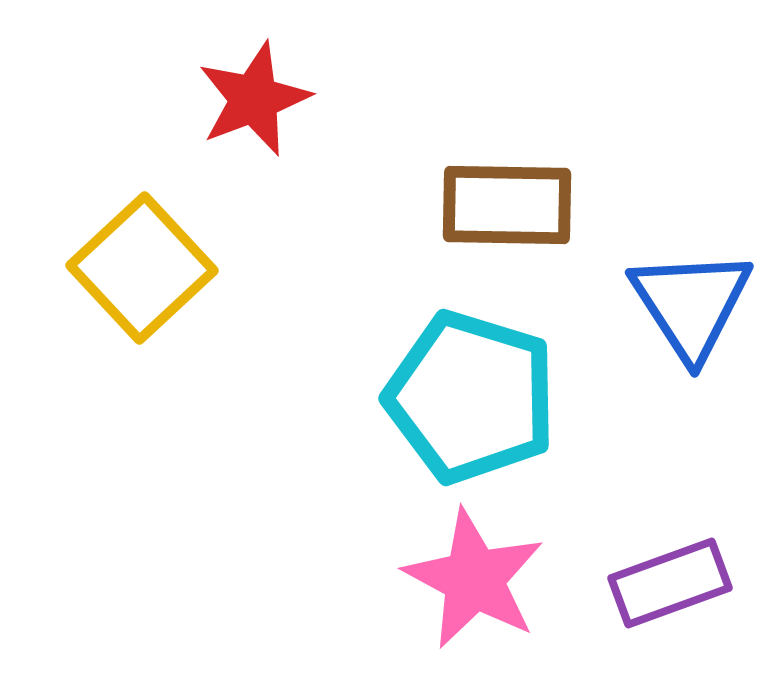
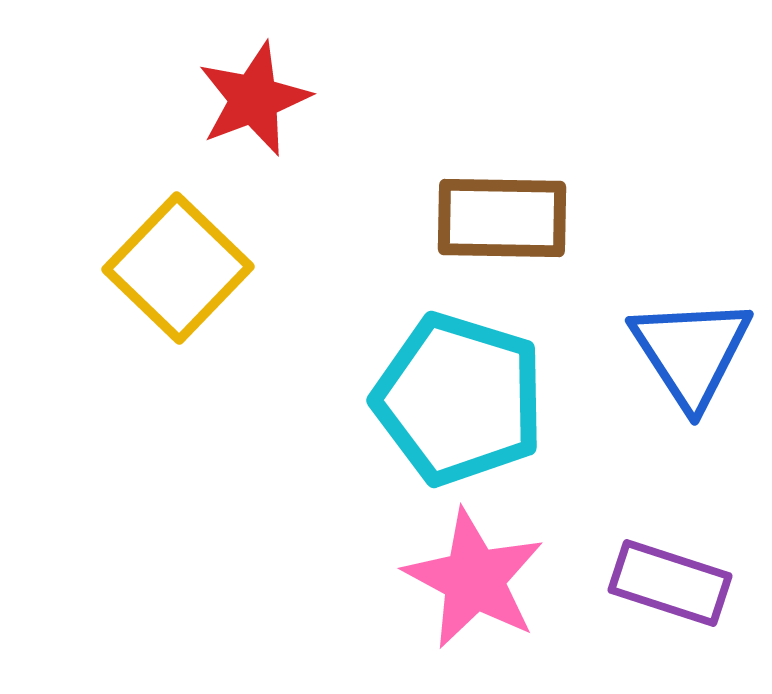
brown rectangle: moved 5 px left, 13 px down
yellow square: moved 36 px right; rotated 3 degrees counterclockwise
blue triangle: moved 48 px down
cyan pentagon: moved 12 px left, 2 px down
purple rectangle: rotated 38 degrees clockwise
